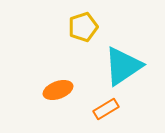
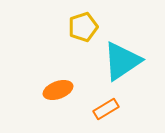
cyan triangle: moved 1 px left, 5 px up
